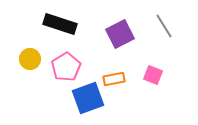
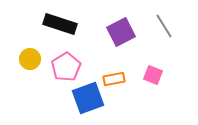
purple square: moved 1 px right, 2 px up
